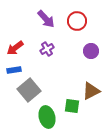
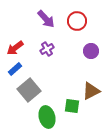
blue rectangle: moved 1 px right, 1 px up; rotated 32 degrees counterclockwise
